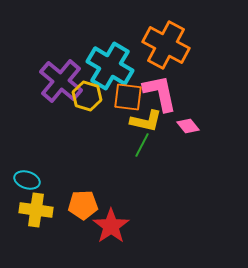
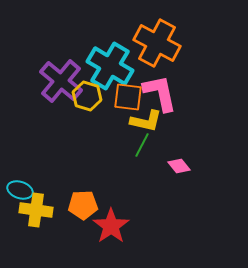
orange cross: moved 9 px left, 2 px up
pink diamond: moved 9 px left, 40 px down
cyan ellipse: moved 7 px left, 10 px down
